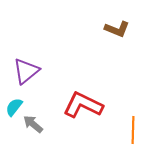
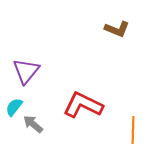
purple triangle: rotated 12 degrees counterclockwise
